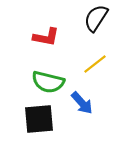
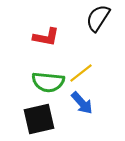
black semicircle: moved 2 px right
yellow line: moved 14 px left, 9 px down
green semicircle: rotated 8 degrees counterclockwise
black square: rotated 8 degrees counterclockwise
